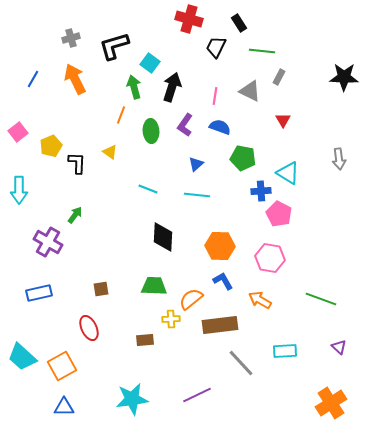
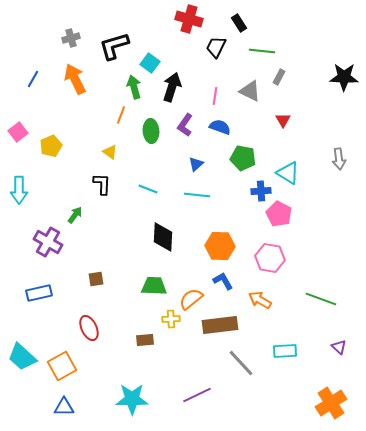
black L-shape at (77, 163): moved 25 px right, 21 px down
brown square at (101, 289): moved 5 px left, 10 px up
cyan star at (132, 399): rotated 8 degrees clockwise
